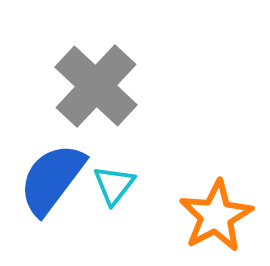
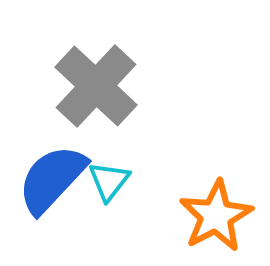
blue semicircle: rotated 6 degrees clockwise
cyan triangle: moved 5 px left, 4 px up
